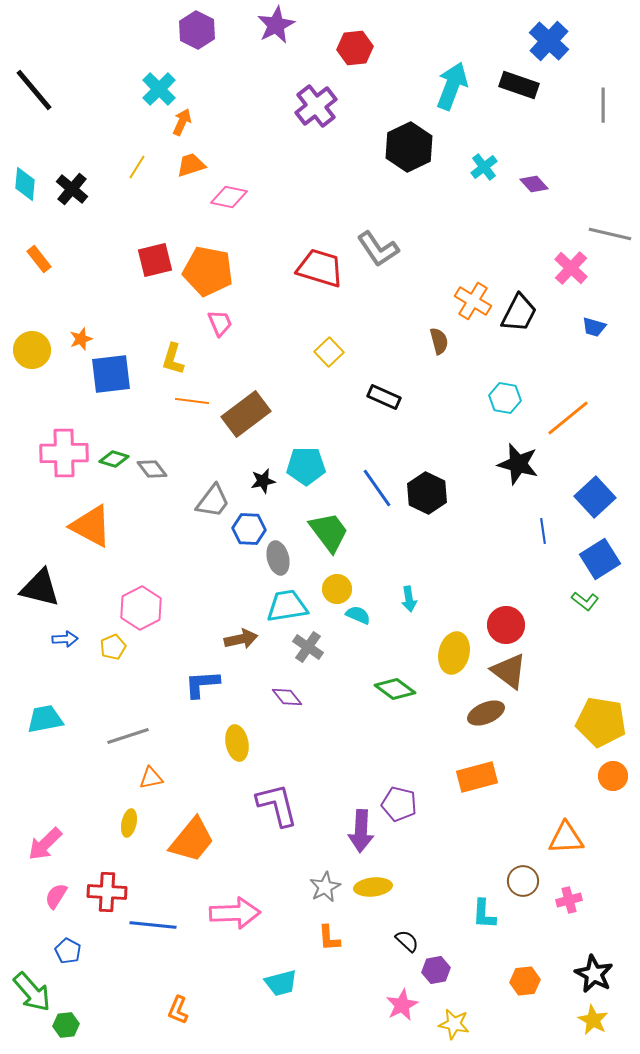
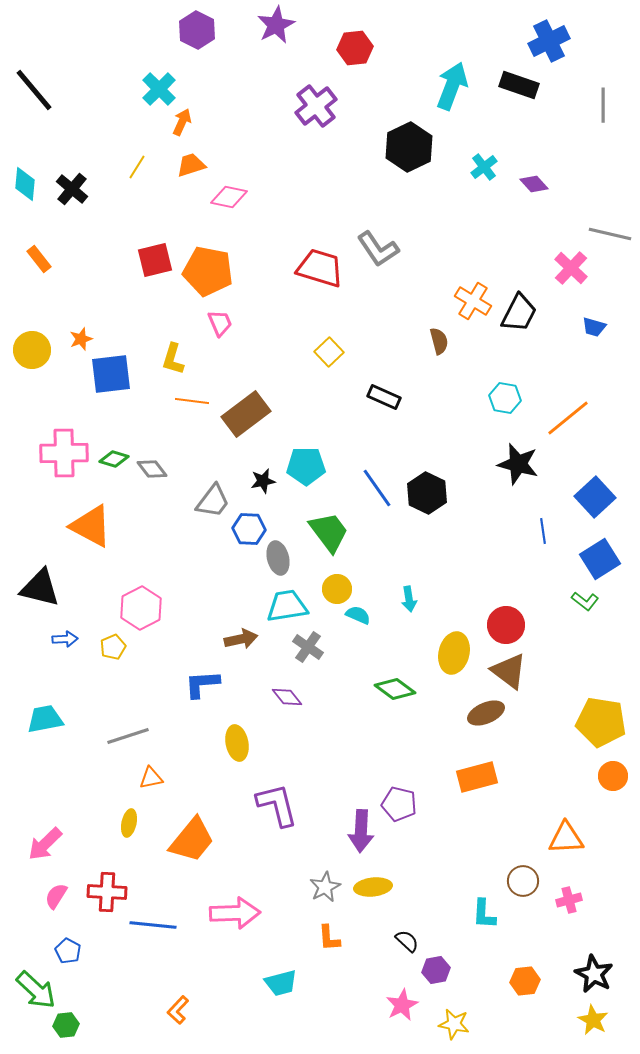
blue cross at (549, 41): rotated 21 degrees clockwise
green arrow at (32, 992): moved 4 px right, 2 px up; rotated 6 degrees counterclockwise
orange L-shape at (178, 1010): rotated 20 degrees clockwise
